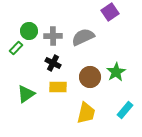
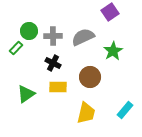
green star: moved 3 px left, 21 px up
